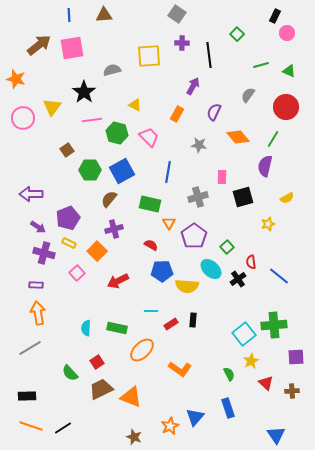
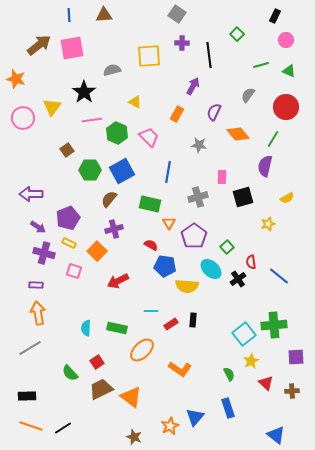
pink circle at (287, 33): moved 1 px left, 7 px down
yellow triangle at (135, 105): moved 3 px up
green hexagon at (117, 133): rotated 10 degrees clockwise
orange diamond at (238, 137): moved 3 px up
blue pentagon at (162, 271): moved 3 px right, 5 px up; rotated 10 degrees clockwise
pink square at (77, 273): moved 3 px left, 2 px up; rotated 28 degrees counterclockwise
orange triangle at (131, 397): rotated 15 degrees clockwise
blue triangle at (276, 435): rotated 18 degrees counterclockwise
